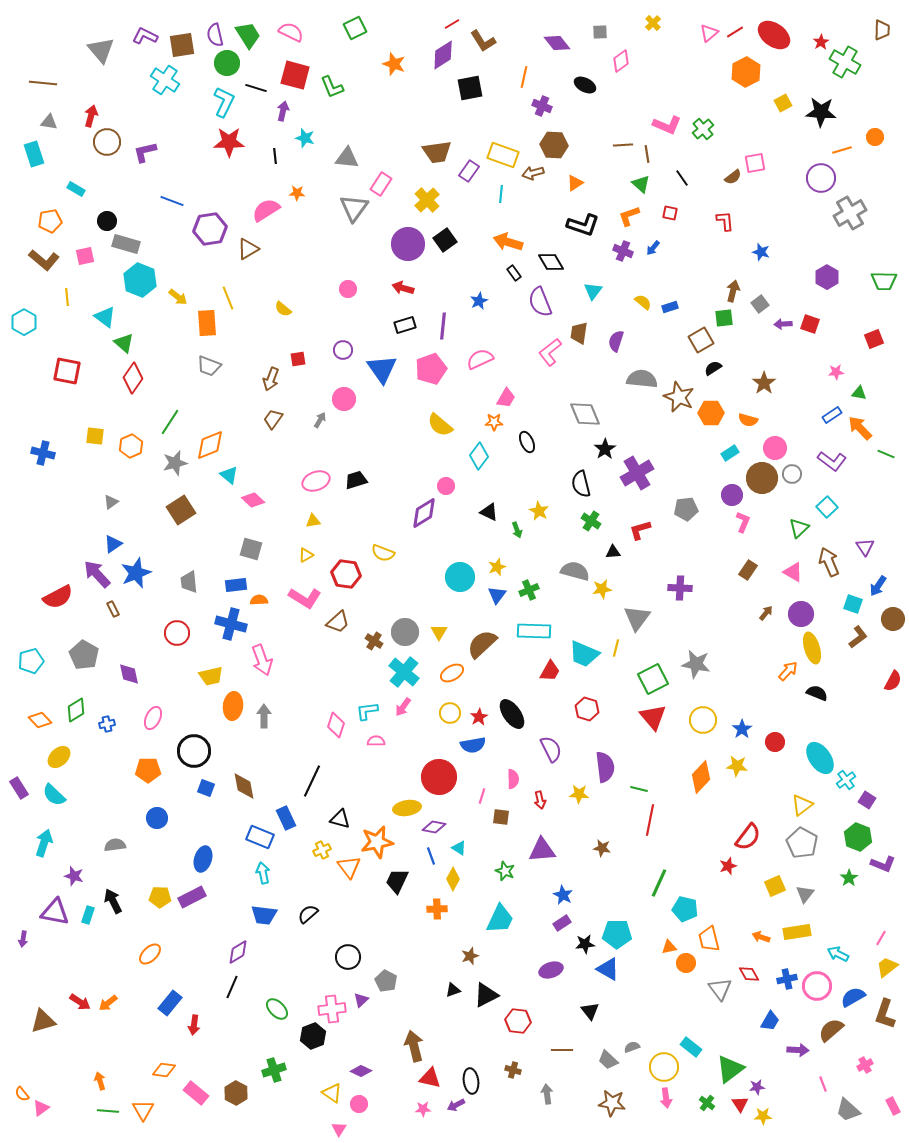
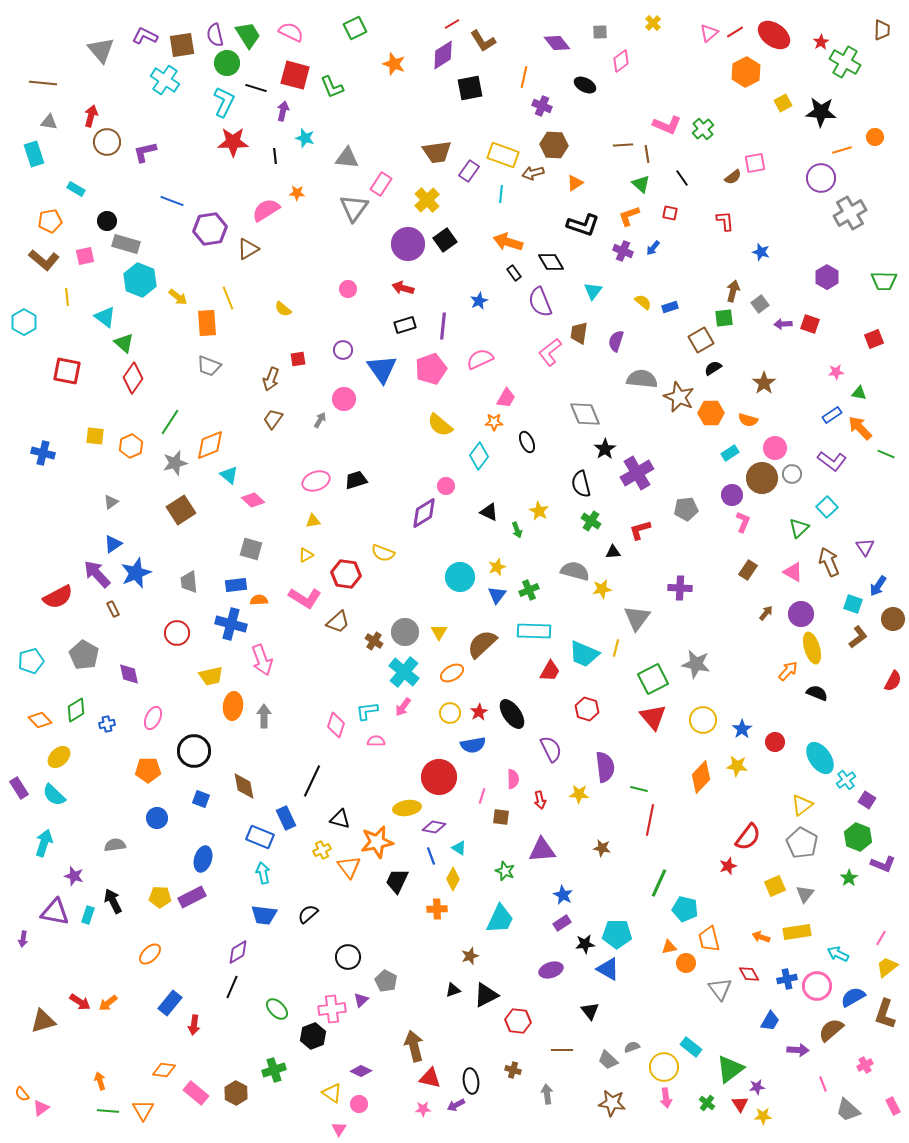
red star at (229, 142): moved 4 px right
red star at (479, 717): moved 5 px up
blue square at (206, 788): moved 5 px left, 11 px down
